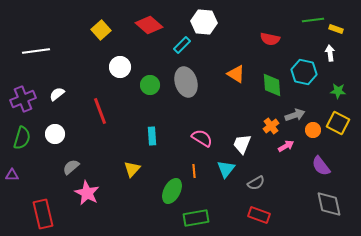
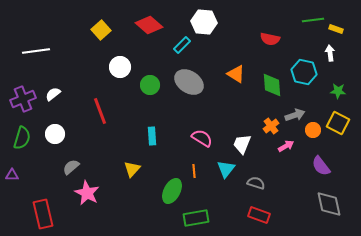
gray ellipse at (186, 82): moved 3 px right; rotated 40 degrees counterclockwise
white semicircle at (57, 94): moved 4 px left
gray semicircle at (256, 183): rotated 132 degrees counterclockwise
